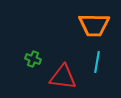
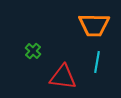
green cross: moved 8 px up; rotated 21 degrees clockwise
